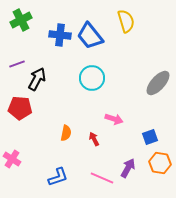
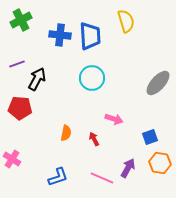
blue trapezoid: rotated 144 degrees counterclockwise
